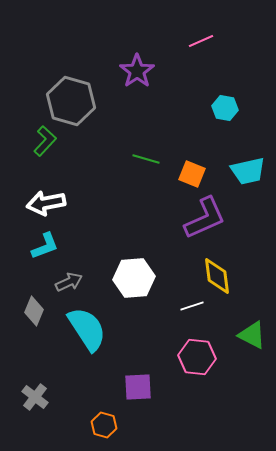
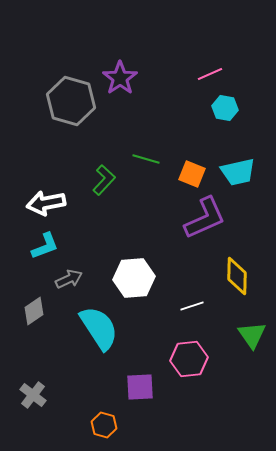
pink line: moved 9 px right, 33 px down
purple star: moved 17 px left, 7 px down
green L-shape: moved 59 px right, 39 px down
cyan trapezoid: moved 10 px left, 1 px down
yellow diamond: moved 20 px right; rotated 9 degrees clockwise
gray arrow: moved 3 px up
gray diamond: rotated 32 degrees clockwise
cyan semicircle: moved 12 px right, 1 px up
green triangle: rotated 28 degrees clockwise
pink hexagon: moved 8 px left, 2 px down; rotated 12 degrees counterclockwise
purple square: moved 2 px right
gray cross: moved 2 px left, 2 px up
